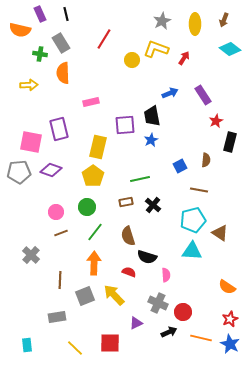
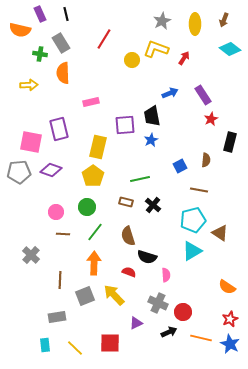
red star at (216, 121): moved 5 px left, 2 px up
brown rectangle at (126, 202): rotated 24 degrees clockwise
brown line at (61, 233): moved 2 px right, 1 px down; rotated 24 degrees clockwise
cyan triangle at (192, 251): rotated 35 degrees counterclockwise
cyan rectangle at (27, 345): moved 18 px right
